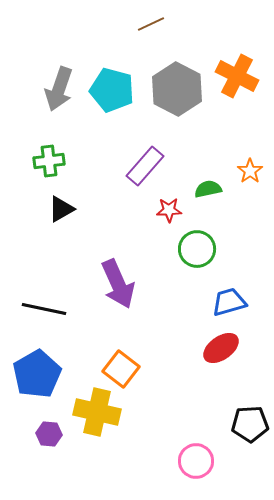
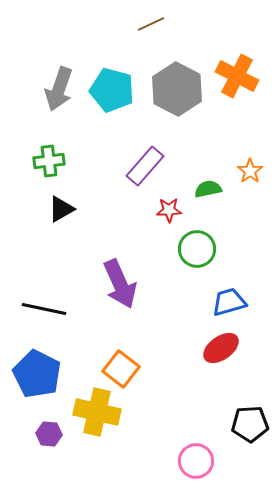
purple arrow: moved 2 px right
blue pentagon: rotated 15 degrees counterclockwise
